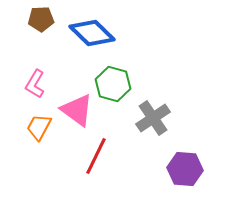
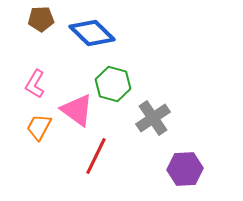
purple hexagon: rotated 8 degrees counterclockwise
